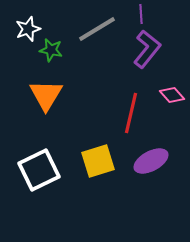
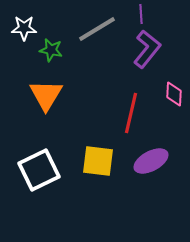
white star: moved 4 px left, 1 px up; rotated 20 degrees clockwise
pink diamond: moved 2 px right, 1 px up; rotated 45 degrees clockwise
yellow square: rotated 24 degrees clockwise
